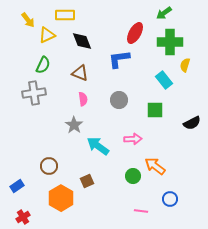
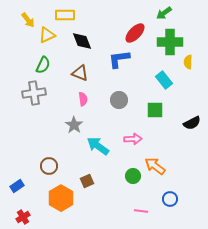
red ellipse: rotated 15 degrees clockwise
yellow semicircle: moved 3 px right, 3 px up; rotated 16 degrees counterclockwise
